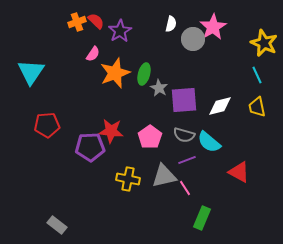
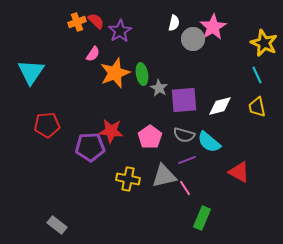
white semicircle: moved 3 px right, 1 px up
green ellipse: moved 2 px left; rotated 25 degrees counterclockwise
